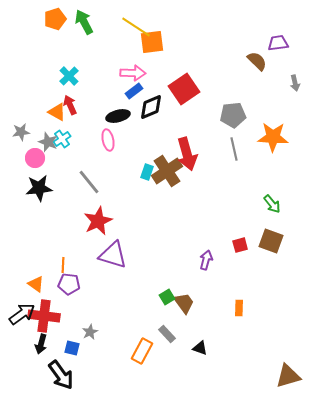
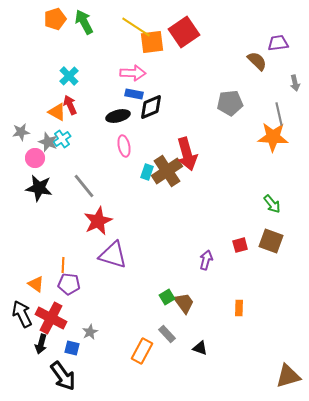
red square at (184, 89): moved 57 px up
blue rectangle at (134, 91): moved 3 px down; rotated 48 degrees clockwise
gray pentagon at (233, 115): moved 3 px left, 12 px up
pink ellipse at (108, 140): moved 16 px right, 6 px down
gray line at (234, 149): moved 45 px right, 35 px up
gray line at (89, 182): moved 5 px left, 4 px down
black star at (39, 188): rotated 16 degrees clockwise
black arrow at (22, 314): rotated 80 degrees counterclockwise
red cross at (44, 316): moved 7 px right, 2 px down; rotated 20 degrees clockwise
black arrow at (61, 375): moved 2 px right, 1 px down
